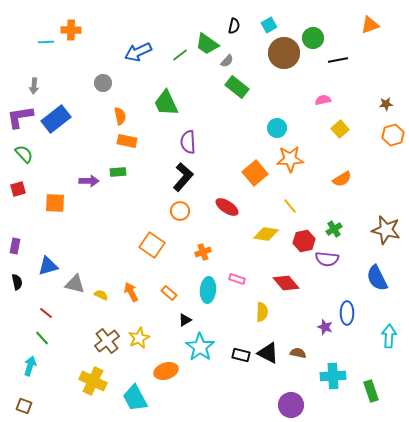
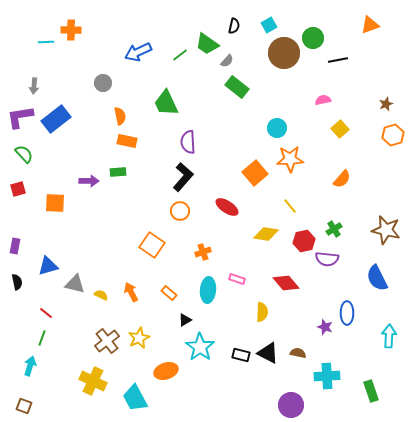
brown star at (386, 104): rotated 16 degrees counterclockwise
orange semicircle at (342, 179): rotated 18 degrees counterclockwise
green line at (42, 338): rotated 63 degrees clockwise
cyan cross at (333, 376): moved 6 px left
